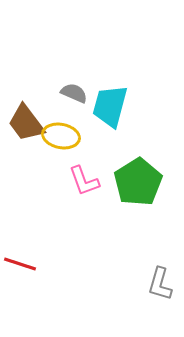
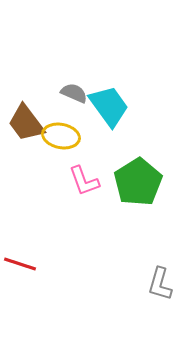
cyan trapezoid: moved 1 px left; rotated 129 degrees clockwise
